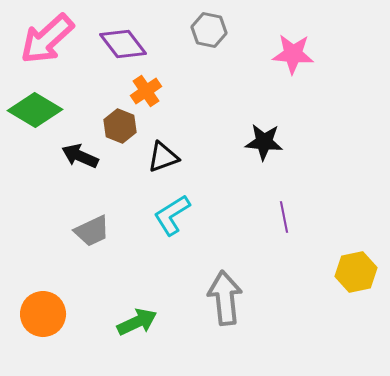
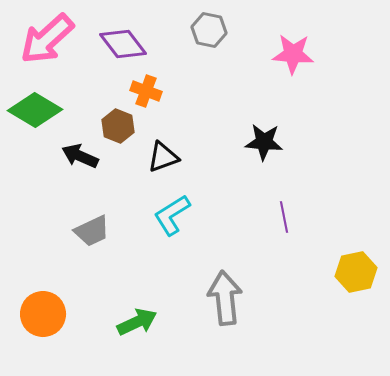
orange cross: rotated 36 degrees counterclockwise
brown hexagon: moved 2 px left
